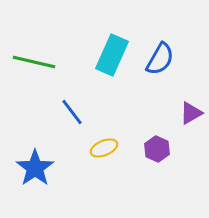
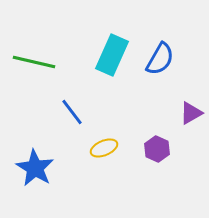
blue star: rotated 6 degrees counterclockwise
